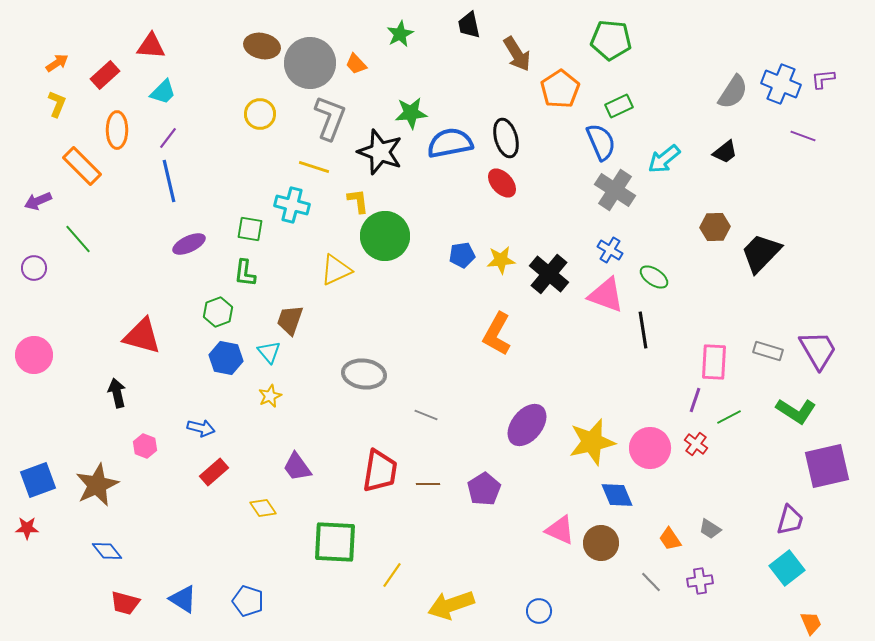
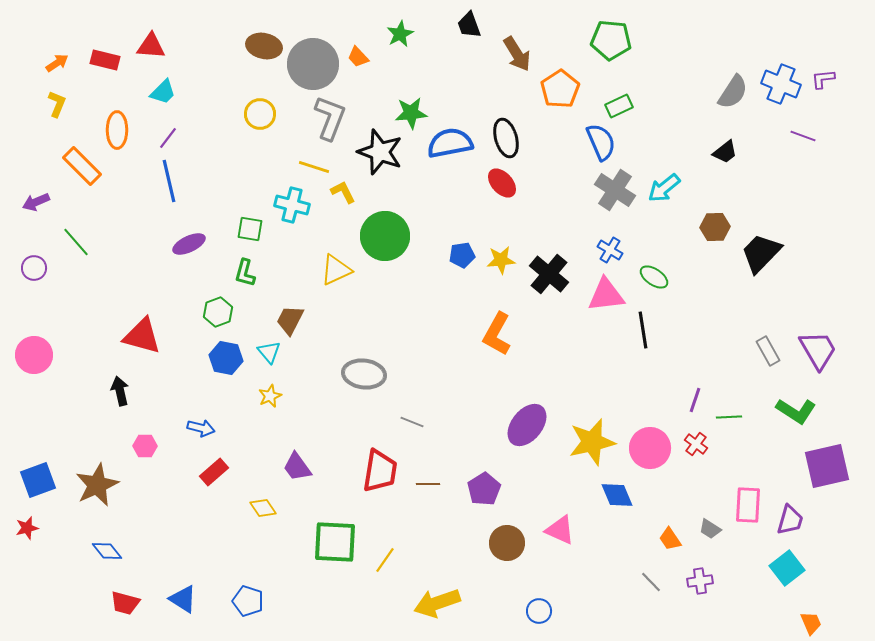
black trapezoid at (469, 25): rotated 8 degrees counterclockwise
brown ellipse at (262, 46): moved 2 px right
gray circle at (310, 63): moved 3 px right, 1 px down
orange trapezoid at (356, 64): moved 2 px right, 7 px up
red rectangle at (105, 75): moved 15 px up; rotated 56 degrees clockwise
cyan arrow at (664, 159): moved 29 px down
purple arrow at (38, 201): moved 2 px left, 1 px down
yellow L-shape at (358, 201): moved 15 px left, 9 px up; rotated 20 degrees counterclockwise
green line at (78, 239): moved 2 px left, 3 px down
green L-shape at (245, 273): rotated 8 degrees clockwise
pink triangle at (606, 295): rotated 27 degrees counterclockwise
brown trapezoid at (290, 320): rotated 8 degrees clockwise
gray rectangle at (768, 351): rotated 44 degrees clockwise
pink rectangle at (714, 362): moved 34 px right, 143 px down
black arrow at (117, 393): moved 3 px right, 2 px up
gray line at (426, 415): moved 14 px left, 7 px down
green line at (729, 417): rotated 25 degrees clockwise
pink hexagon at (145, 446): rotated 20 degrees counterclockwise
red star at (27, 528): rotated 15 degrees counterclockwise
brown circle at (601, 543): moved 94 px left
yellow line at (392, 575): moved 7 px left, 15 px up
yellow arrow at (451, 605): moved 14 px left, 2 px up
